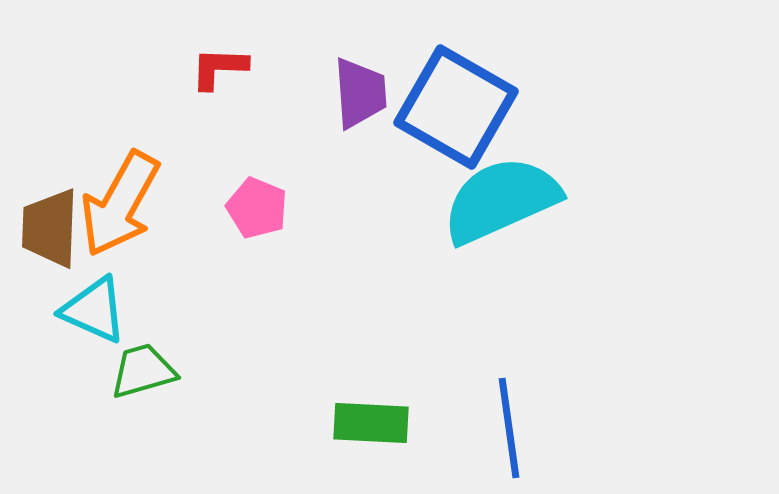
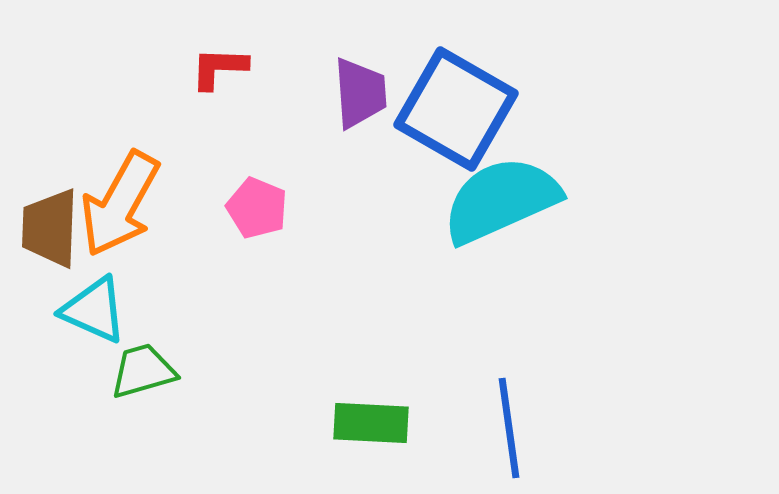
blue square: moved 2 px down
